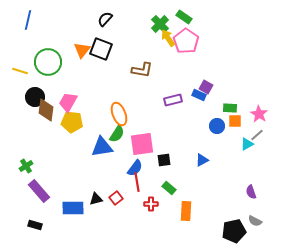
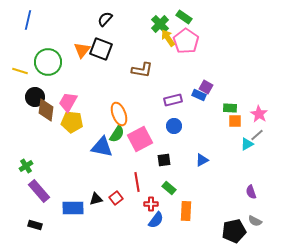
blue circle at (217, 126): moved 43 px left
pink square at (142, 144): moved 2 px left, 5 px up; rotated 20 degrees counterclockwise
blue triangle at (102, 147): rotated 20 degrees clockwise
blue semicircle at (135, 168): moved 21 px right, 52 px down
